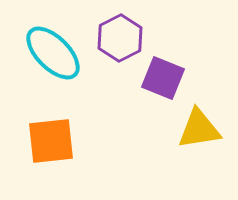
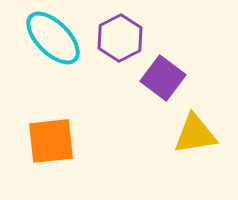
cyan ellipse: moved 15 px up
purple square: rotated 15 degrees clockwise
yellow triangle: moved 4 px left, 5 px down
